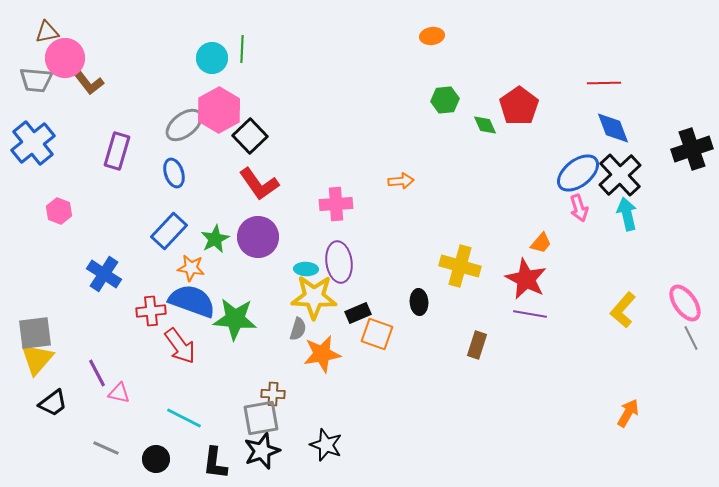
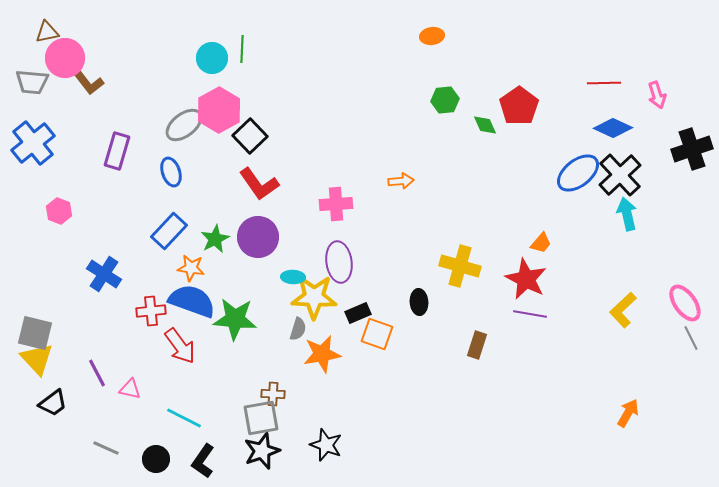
gray trapezoid at (36, 80): moved 4 px left, 2 px down
blue diamond at (613, 128): rotated 45 degrees counterclockwise
blue ellipse at (174, 173): moved 3 px left, 1 px up
pink arrow at (579, 208): moved 78 px right, 113 px up
cyan ellipse at (306, 269): moved 13 px left, 8 px down
yellow L-shape at (623, 310): rotated 6 degrees clockwise
gray square at (35, 333): rotated 21 degrees clockwise
yellow triangle at (37, 359): rotated 24 degrees counterclockwise
pink triangle at (119, 393): moved 11 px right, 4 px up
black L-shape at (215, 463): moved 12 px left, 2 px up; rotated 28 degrees clockwise
